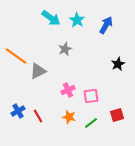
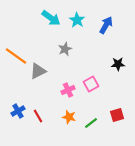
black star: rotated 24 degrees clockwise
pink square: moved 12 px up; rotated 21 degrees counterclockwise
